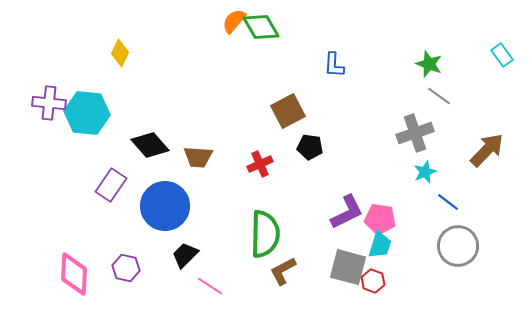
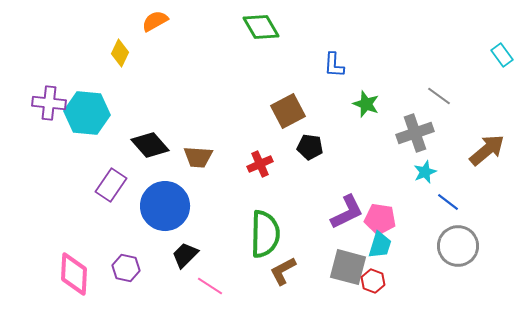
orange semicircle: moved 79 px left; rotated 20 degrees clockwise
green star: moved 63 px left, 40 px down
brown arrow: rotated 6 degrees clockwise
